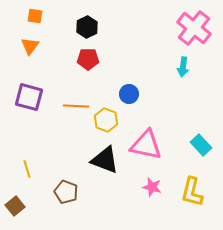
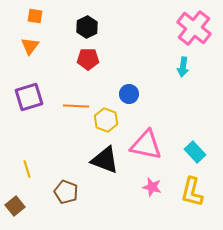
purple square: rotated 32 degrees counterclockwise
cyan rectangle: moved 6 px left, 7 px down
